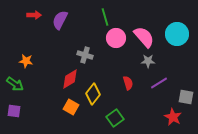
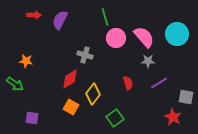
purple square: moved 18 px right, 7 px down
